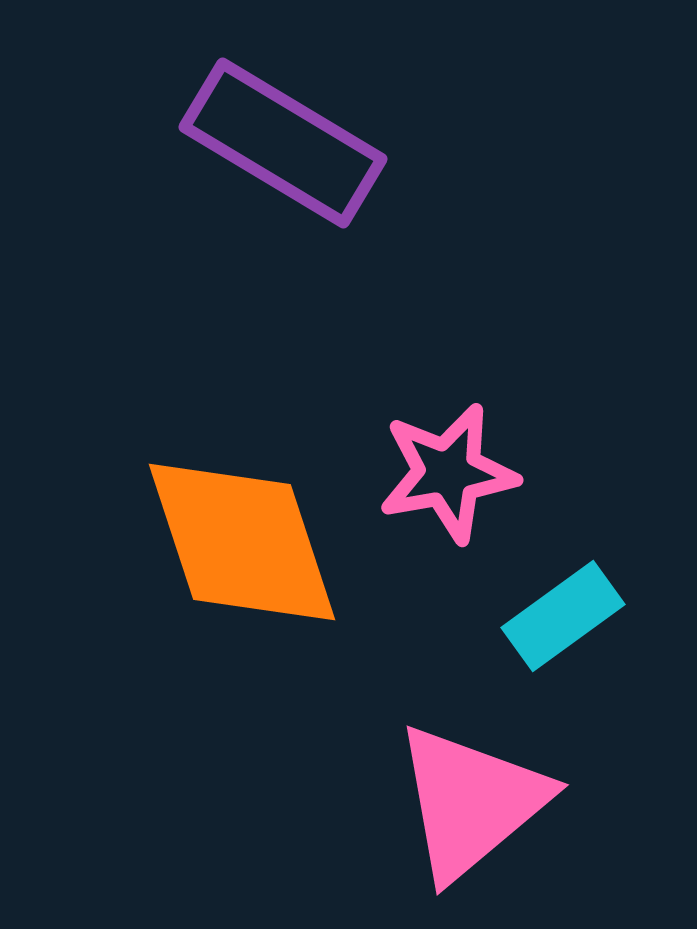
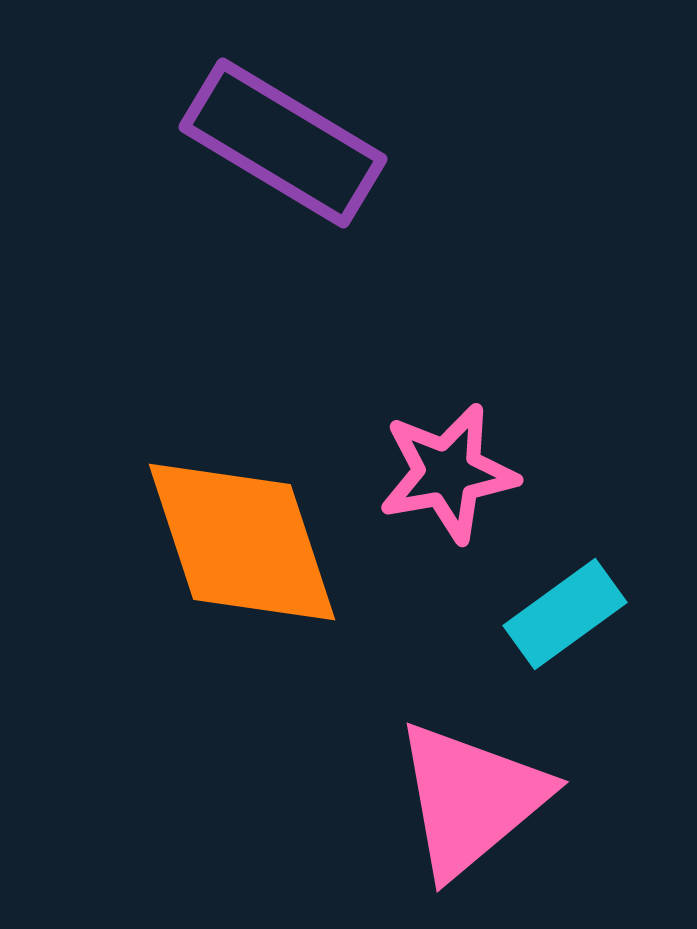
cyan rectangle: moved 2 px right, 2 px up
pink triangle: moved 3 px up
